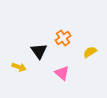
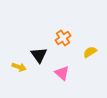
black triangle: moved 4 px down
